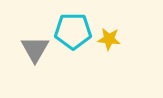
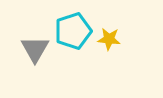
cyan pentagon: rotated 18 degrees counterclockwise
